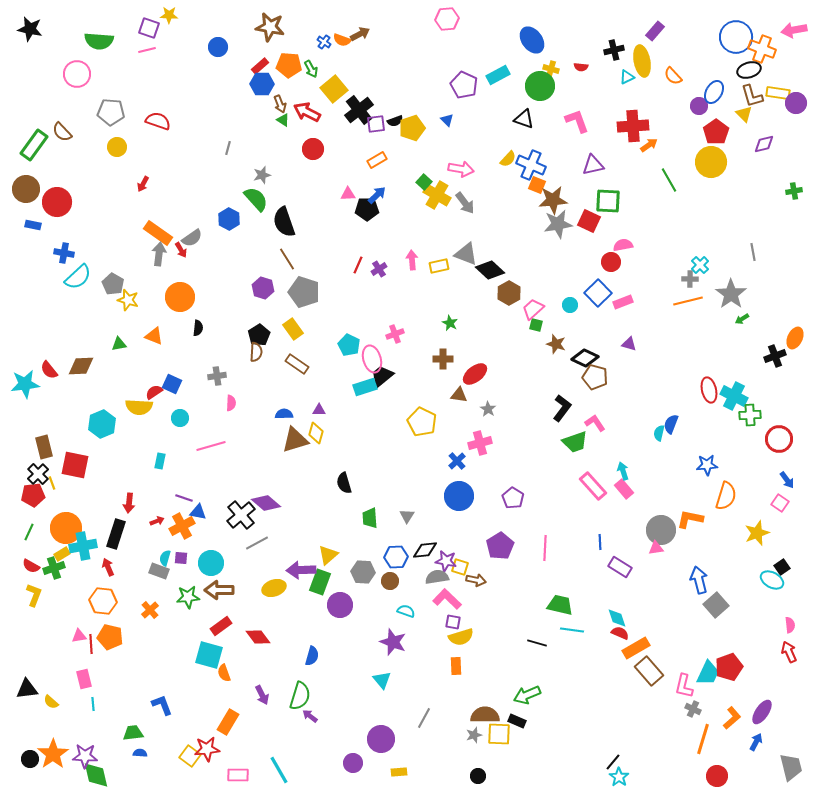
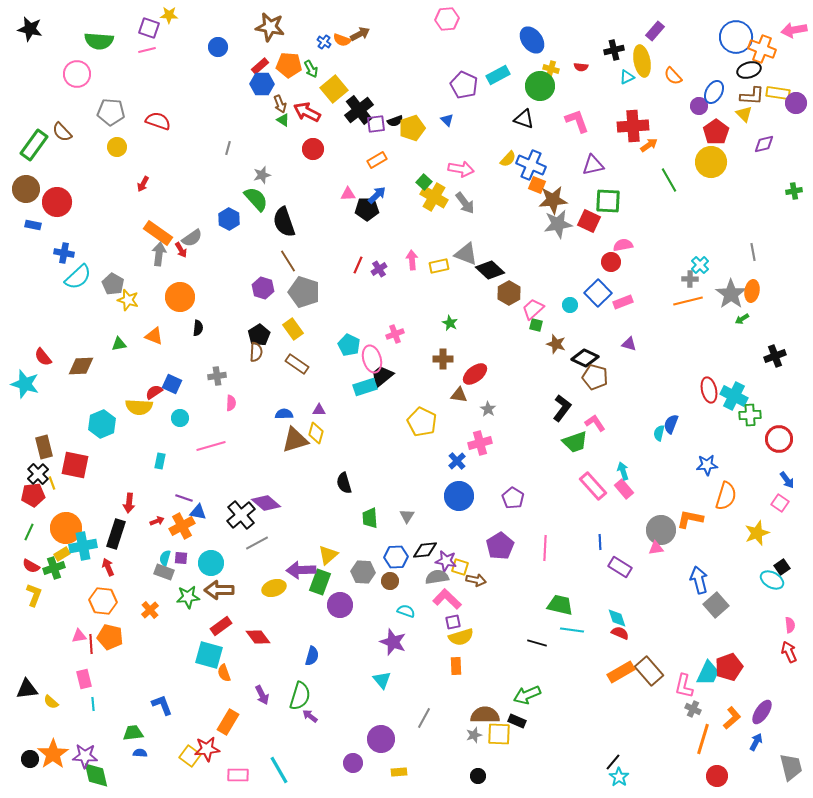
brown L-shape at (752, 96): rotated 70 degrees counterclockwise
yellow cross at (437, 195): moved 3 px left, 2 px down
brown line at (287, 259): moved 1 px right, 2 px down
orange ellipse at (795, 338): moved 43 px left, 47 px up; rotated 15 degrees counterclockwise
red semicircle at (49, 370): moved 6 px left, 13 px up
cyan star at (25, 384): rotated 24 degrees clockwise
gray rectangle at (159, 571): moved 5 px right, 1 px down
purple square at (453, 622): rotated 21 degrees counterclockwise
orange rectangle at (636, 648): moved 15 px left, 24 px down
